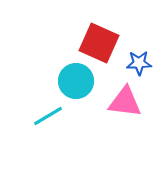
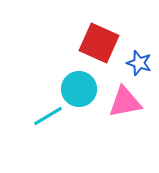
blue star: rotated 20 degrees clockwise
cyan circle: moved 3 px right, 8 px down
pink triangle: rotated 18 degrees counterclockwise
